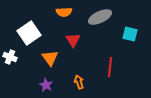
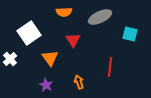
white cross: moved 2 px down; rotated 24 degrees clockwise
